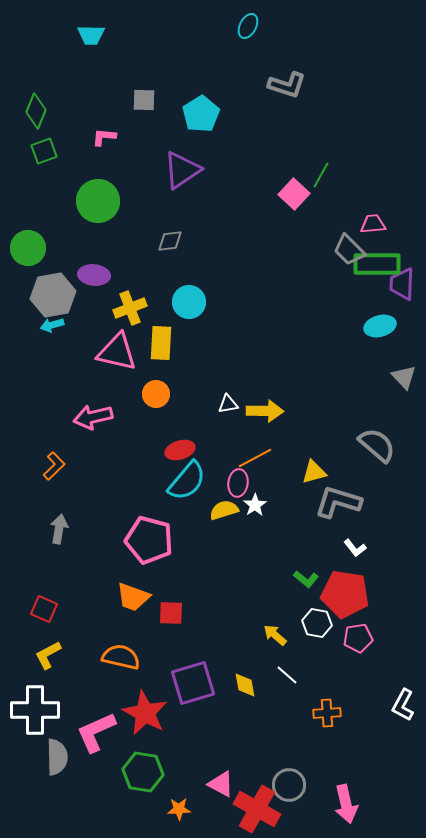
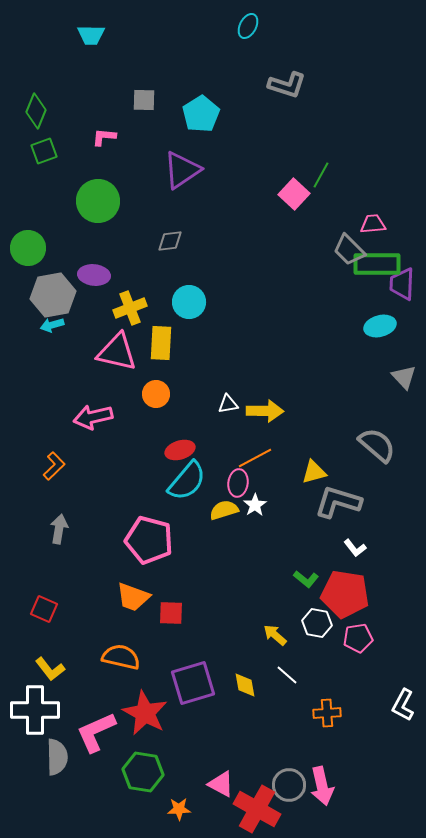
yellow L-shape at (48, 655): moved 2 px right, 14 px down; rotated 100 degrees counterclockwise
pink arrow at (346, 804): moved 24 px left, 18 px up
